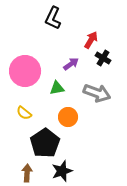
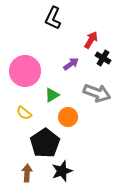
green triangle: moved 5 px left, 7 px down; rotated 21 degrees counterclockwise
